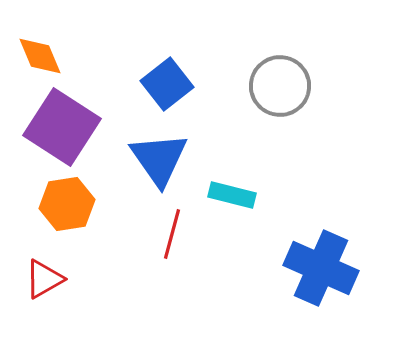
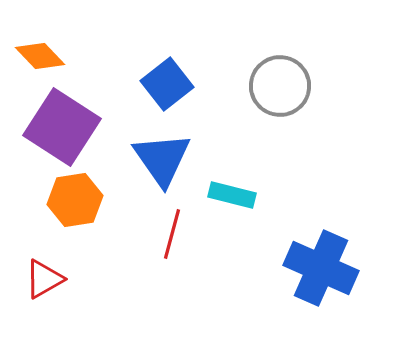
orange diamond: rotated 21 degrees counterclockwise
blue triangle: moved 3 px right
orange hexagon: moved 8 px right, 4 px up
